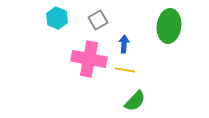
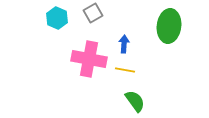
gray square: moved 5 px left, 7 px up
green semicircle: rotated 80 degrees counterclockwise
